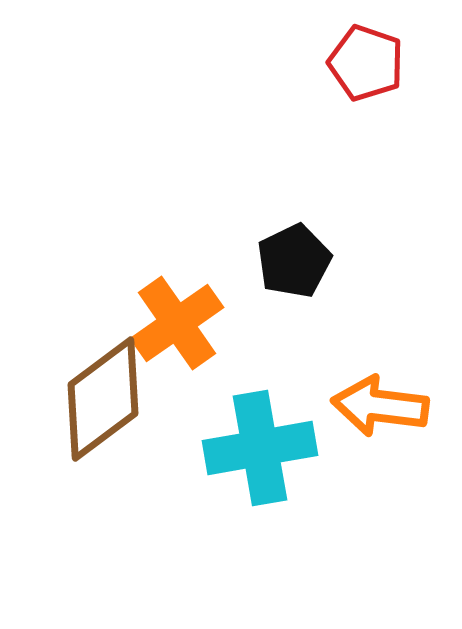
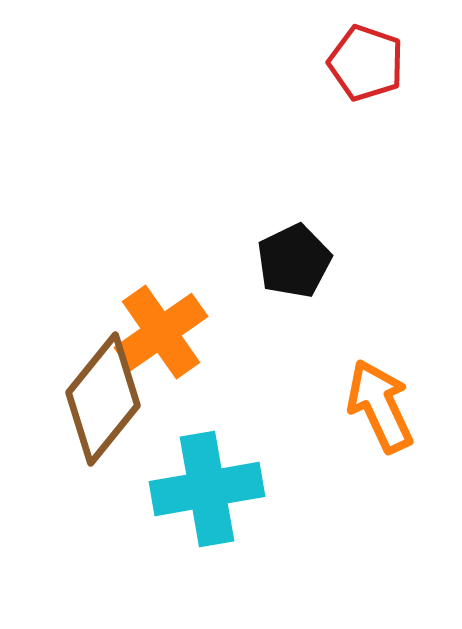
orange cross: moved 16 px left, 9 px down
brown diamond: rotated 14 degrees counterclockwise
orange arrow: rotated 58 degrees clockwise
cyan cross: moved 53 px left, 41 px down
